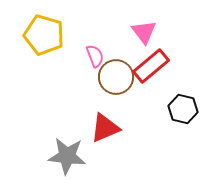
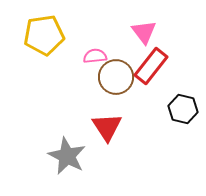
yellow pentagon: rotated 24 degrees counterclockwise
pink semicircle: rotated 75 degrees counterclockwise
red rectangle: rotated 12 degrees counterclockwise
red triangle: moved 2 px right, 1 px up; rotated 40 degrees counterclockwise
gray star: rotated 21 degrees clockwise
